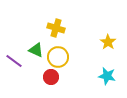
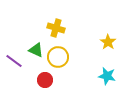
red circle: moved 6 px left, 3 px down
